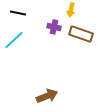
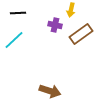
black line: rotated 14 degrees counterclockwise
purple cross: moved 1 px right, 2 px up
brown rectangle: rotated 55 degrees counterclockwise
brown arrow: moved 3 px right, 5 px up; rotated 40 degrees clockwise
